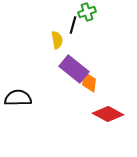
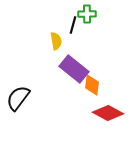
green cross: moved 2 px down; rotated 18 degrees clockwise
yellow semicircle: moved 1 px left, 1 px down
orange diamond: moved 3 px right, 3 px down
black semicircle: rotated 52 degrees counterclockwise
red diamond: moved 1 px up
